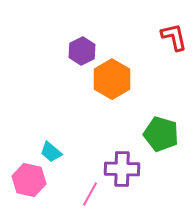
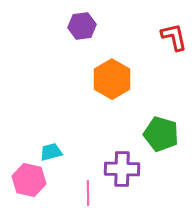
purple hexagon: moved 25 px up; rotated 20 degrees clockwise
cyan trapezoid: rotated 125 degrees clockwise
pink line: moved 2 px left, 1 px up; rotated 30 degrees counterclockwise
